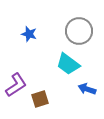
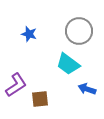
brown square: rotated 12 degrees clockwise
